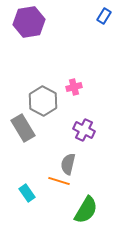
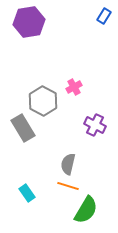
pink cross: rotated 14 degrees counterclockwise
purple cross: moved 11 px right, 5 px up
orange line: moved 9 px right, 5 px down
